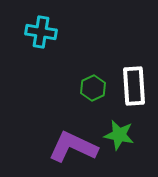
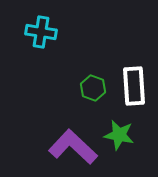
green hexagon: rotated 15 degrees counterclockwise
purple L-shape: rotated 18 degrees clockwise
